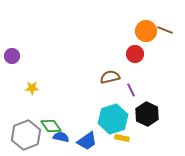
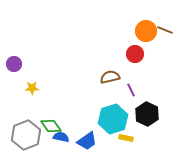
purple circle: moved 2 px right, 8 px down
yellow rectangle: moved 4 px right
